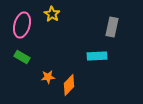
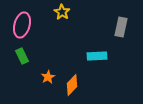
yellow star: moved 10 px right, 2 px up
gray rectangle: moved 9 px right
green rectangle: moved 1 px up; rotated 35 degrees clockwise
orange star: rotated 24 degrees counterclockwise
orange diamond: moved 3 px right
